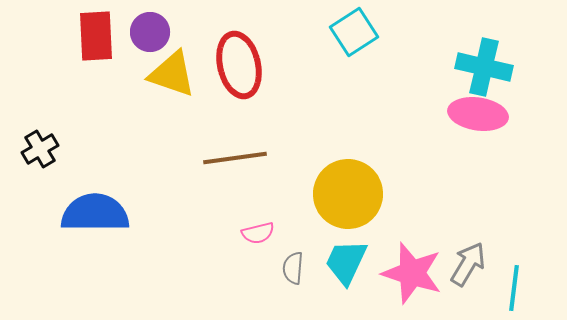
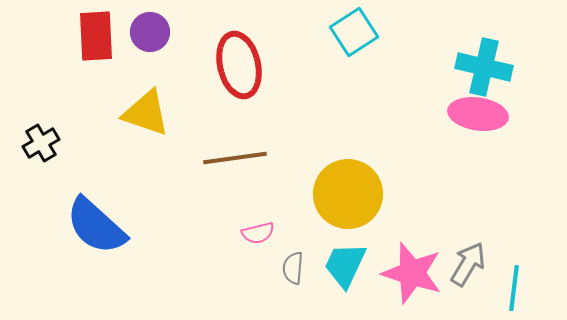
yellow triangle: moved 26 px left, 39 px down
black cross: moved 1 px right, 6 px up
blue semicircle: moved 1 px right, 13 px down; rotated 138 degrees counterclockwise
cyan trapezoid: moved 1 px left, 3 px down
